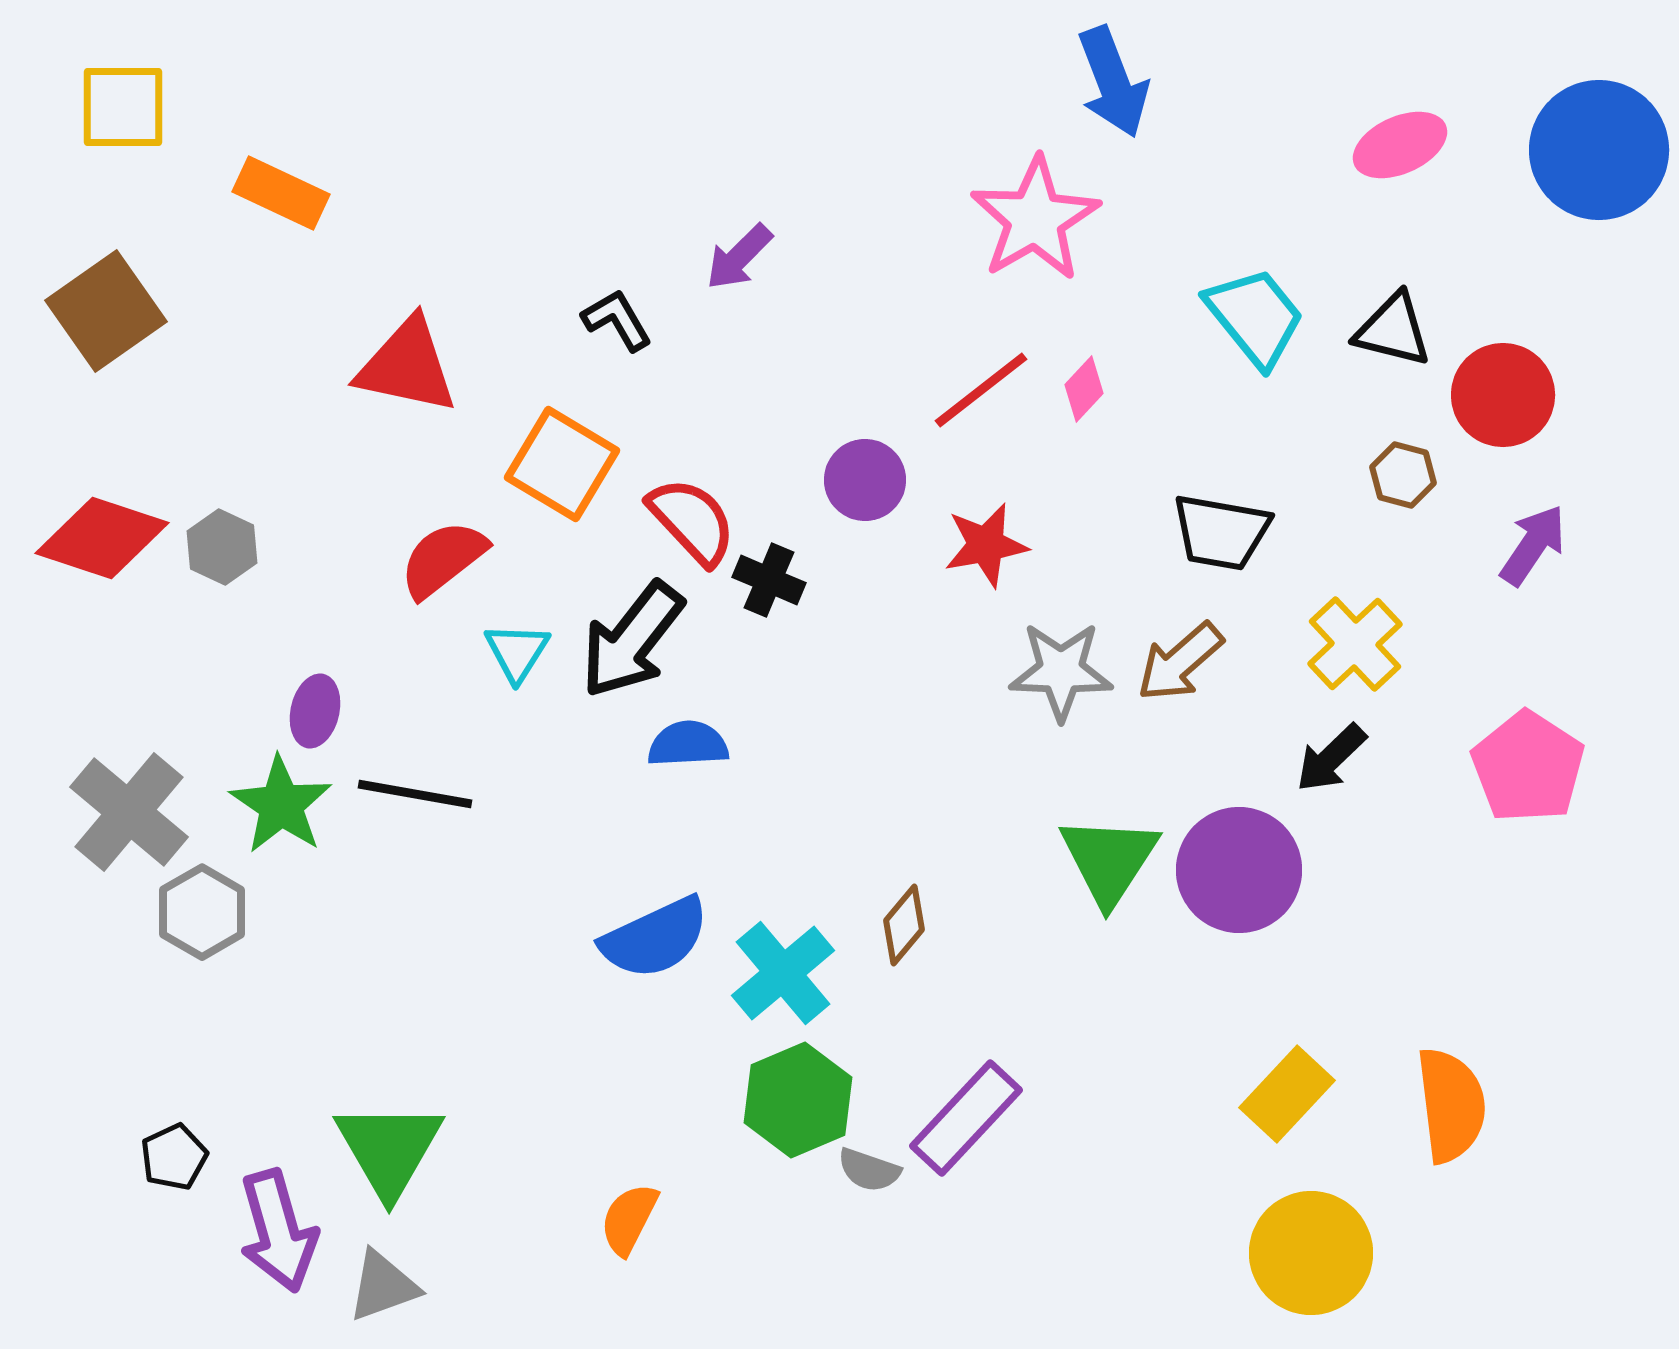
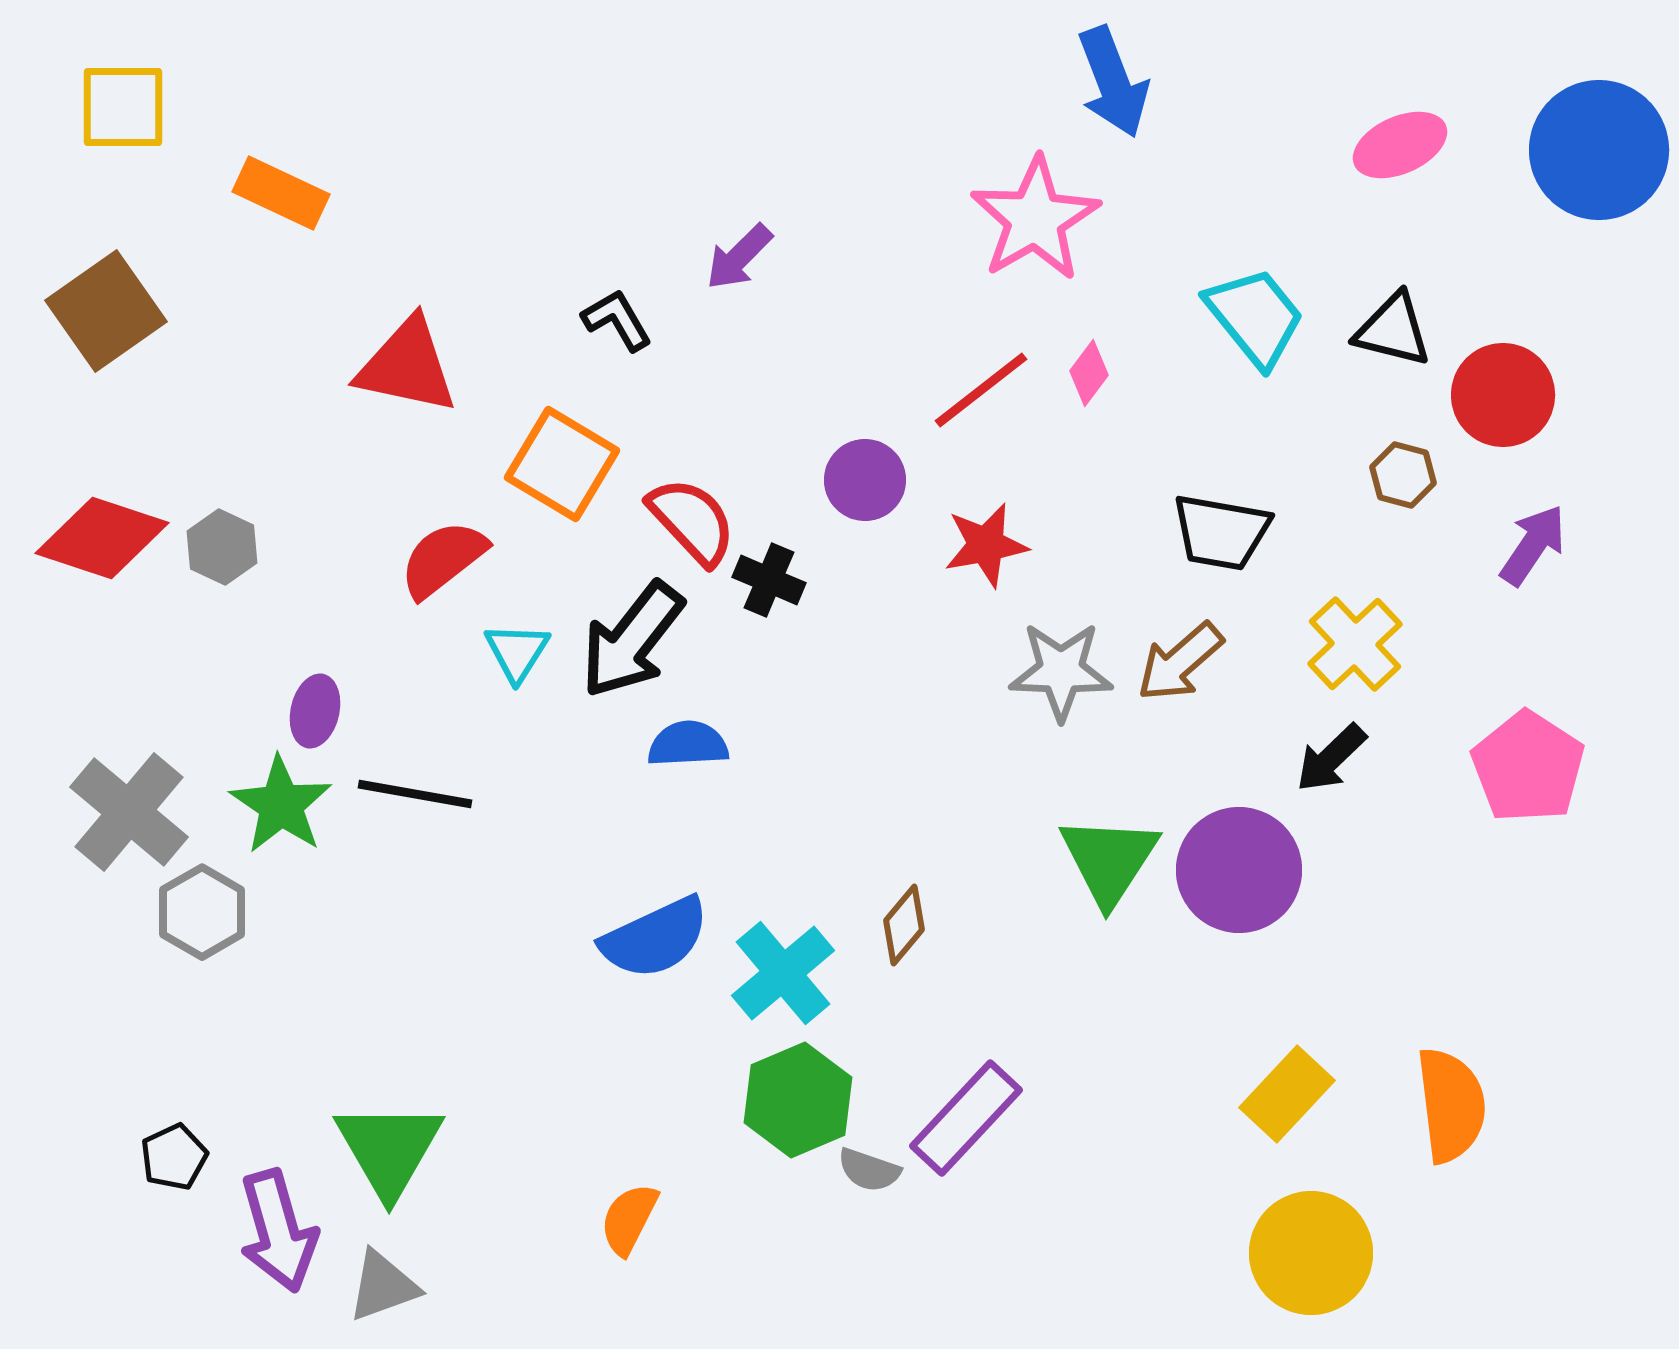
pink diamond at (1084, 389): moved 5 px right, 16 px up; rotated 6 degrees counterclockwise
